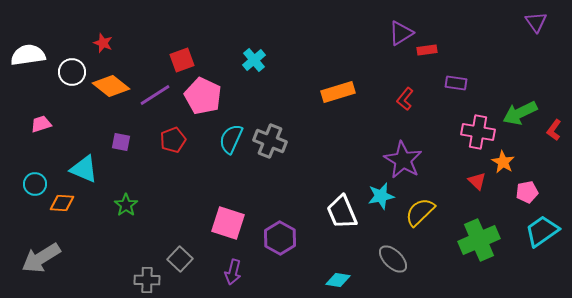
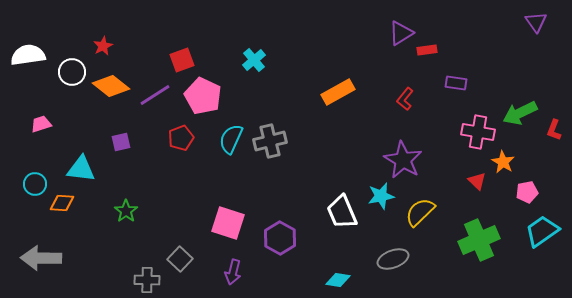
red star at (103, 43): moved 3 px down; rotated 24 degrees clockwise
orange rectangle at (338, 92): rotated 12 degrees counterclockwise
red L-shape at (554, 130): rotated 15 degrees counterclockwise
red pentagon at (173, 140): moved 8 px right, 2 px up
gray cross at (270, 141): rotated 36 degrees counterclockwise
purple square at (121, 142): rotated 24 degrees counterclockwise
cyan triangle at (84, 169): moved 3 px left; rotated 16 degrees counterclockwise
green star at (126, 205): moved 6 px down
gray arrow at (41, 258): rotated 33 degrees clockwise
gray ellipse at (393, 259): rotated 64 degrees counterclockwise
